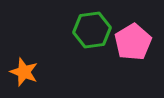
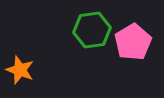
orange star: moved 4 px left, 2 px up
